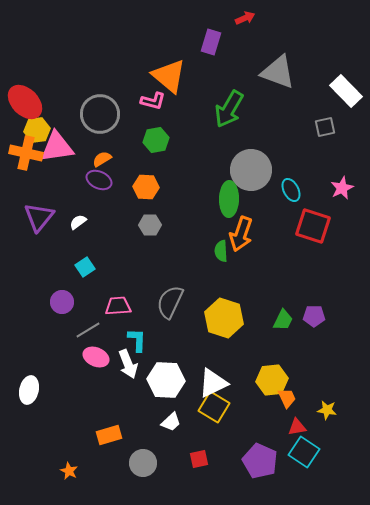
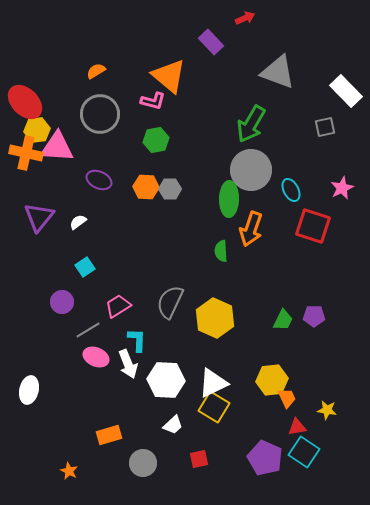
purple rectangle at (211, 42): rotated 60 degrees counterclockwise
green arrow at (229, 109): moved 22 px right, 15 px down
pink triangle at (57, 147): rotated 12 degrees clockwise
orange semicircle at (102, 159): moved 6 px left, 88 px up
gray hexagon at (150, 225): moved 20 px right, 36 px up
orange arrow at (241, 234): moved 10 px right, 5 px up
pink trapezoid at (118, 306): rotated 28 degrees counterclockwise
yellow hexagon at (224, 318): moved 9 px left; rotated 6 degrees clockwise
white trapezoid at (171, 422): moved 2 px right, 3 px down
purple pentagon at (260, 461): moved 5 px right, 3 px up
